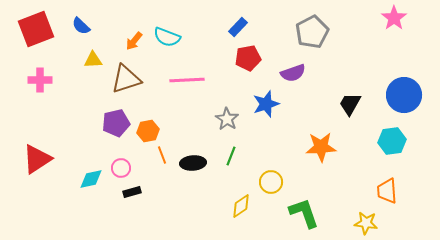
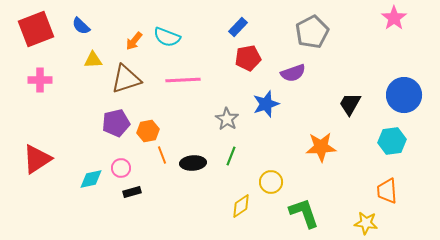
pink line: moved 4 px left
